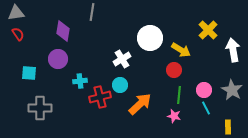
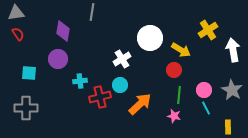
yellow cross: rotated 12 degrees clockwise
gray cross: moved 14 px left
